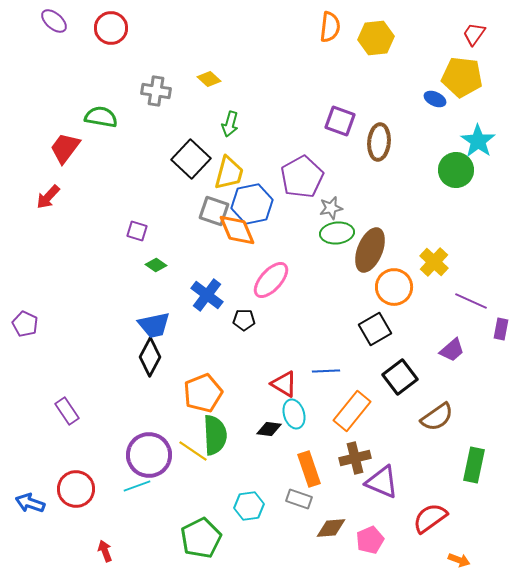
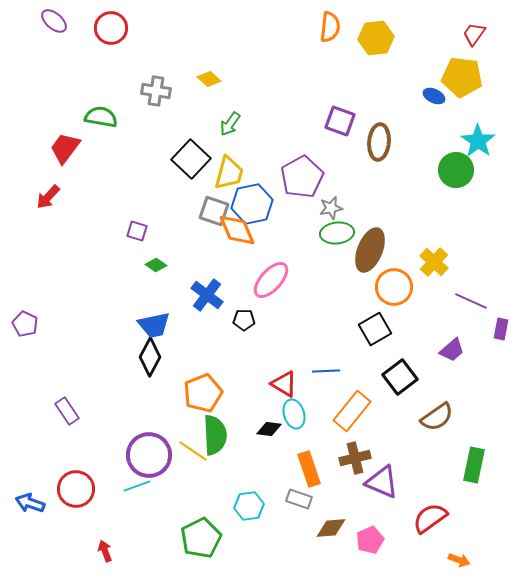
blue ellipse at (435, 99): moved 1 px left, 3 px up
green arrow at (230, 124): rotated 20 degrees clockwise
